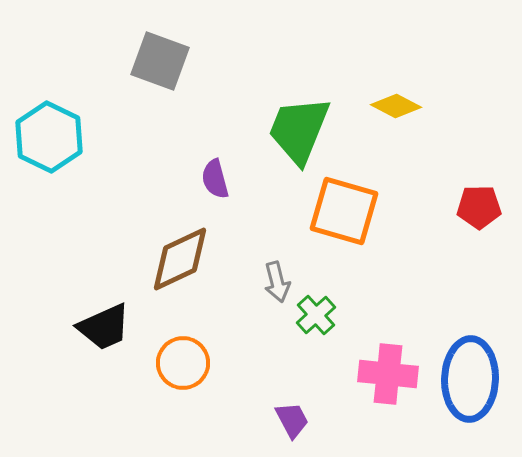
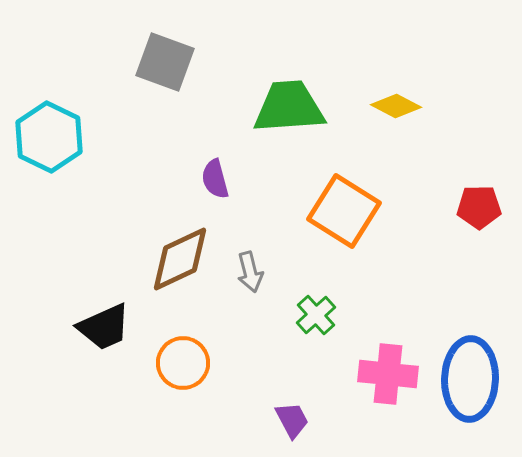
gray square: moved 5 px right, 1 px down
green trapezoid: moved 10 px left, 23 px up; rotated 64 degrees clockwise
orange square: rotated 16 degrees clockwise
gray arrow: moved 27 px left, 10 px up
